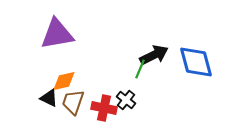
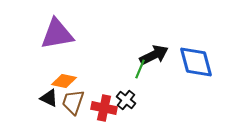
orange diamond: rotated 25 degrees clockwise
